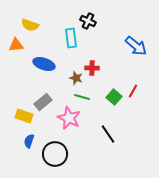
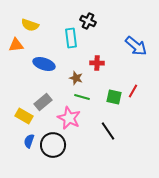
red cross: moved 5 px right, 5 px up
green square: rotated 28 degrees counterclockwise
yellow rectangle: rotated 12 degrees clockwise
black line: moved 3 px up
black circle: moved 2 px left, 9 px up
